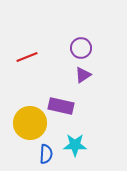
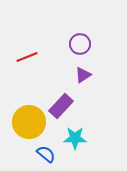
purple circle: moved 1 px left, 4 px up
purple rectangle: rotated 60 degrees counterclockwise
yellow circle: moved 1 px left, 1 px up
cyan star: moved 7 px up
blue semicircle: rotated 54 degrees counterclockwise
